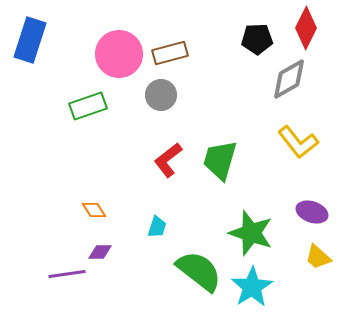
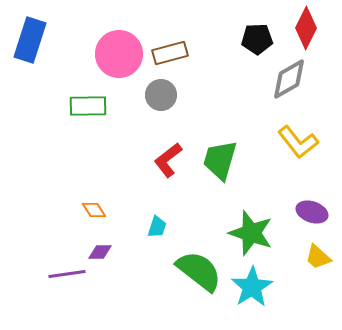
green rectangle: rotated 18 degrees clockwise
